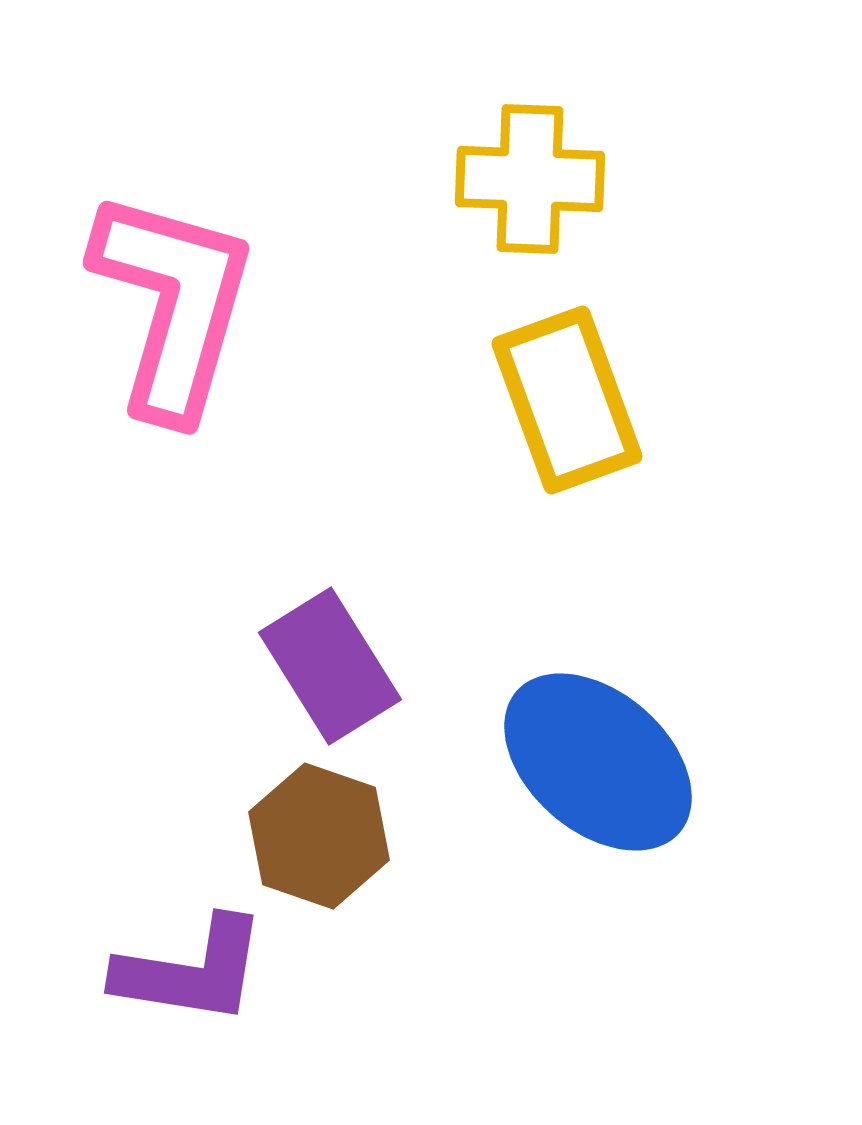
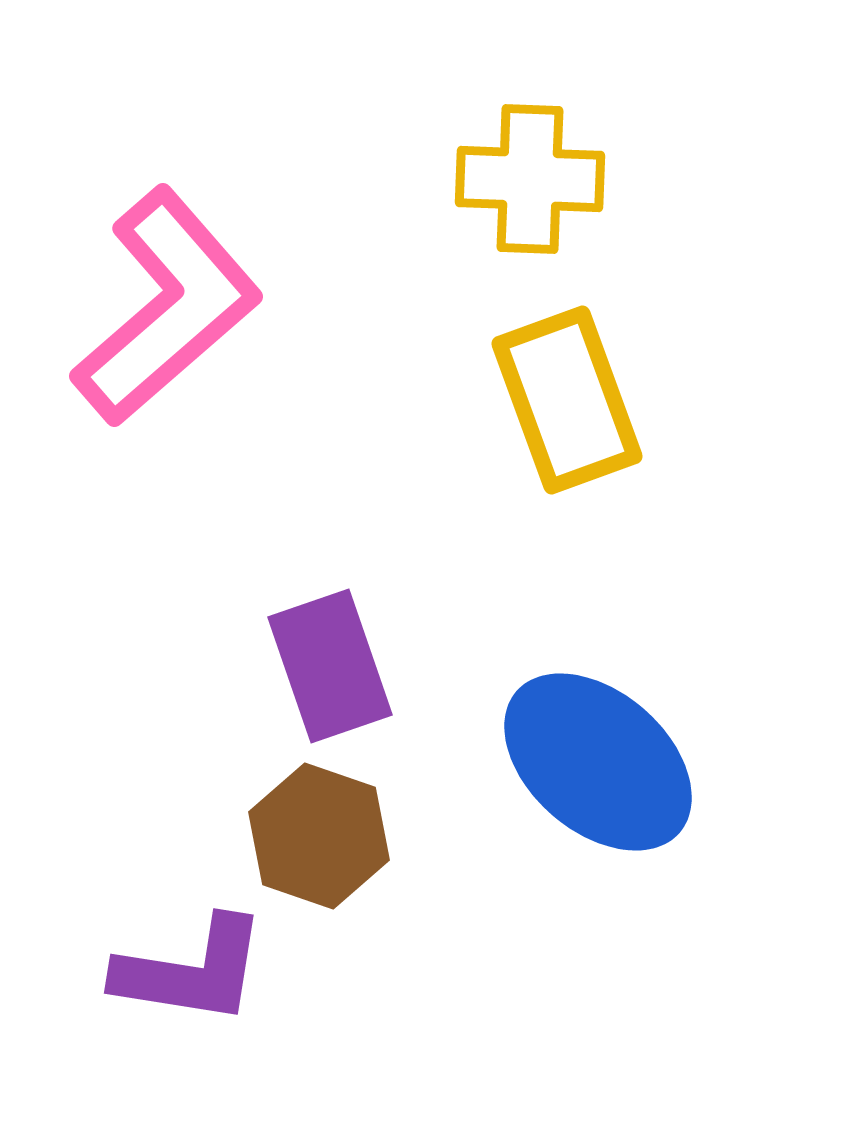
pink L-shape: moved 6 px left, 3 px down; rotated 33 degrees clockwise
purple rectangle: rotated 13 degrees clockwise
